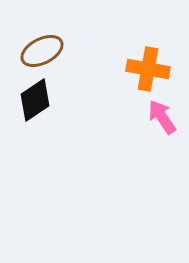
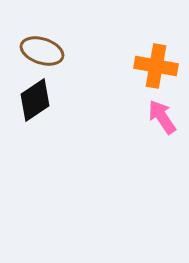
brown ellipse: rotated 45 degrees clockwise
orange cross: moved 8 px right, 3 px up
